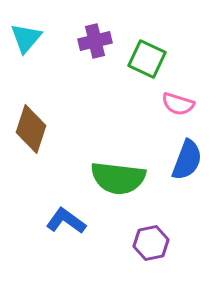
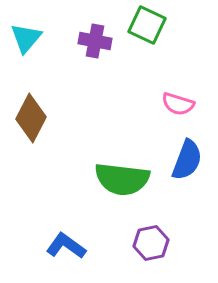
purple cross: rotated 24 degrees clockwise
green square: moved 34 px up
brown diamond: moved 11 px up; rotated 9 degrees clockwise
green semicircle: moved 4 px right, 1 px down
blue L-shape: moved 25 px down
